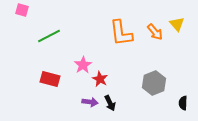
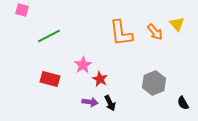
black semicircle: rotated 32 degrees counterclockwise
